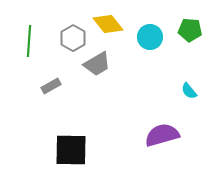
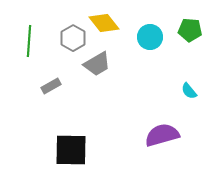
yellow diamond: moved 4 px left, 1 px up
